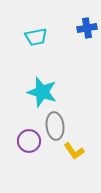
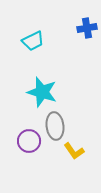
cyan trapezoid: moved 3 px left, 4 px down; rotated 15 degrees counterclockwise
